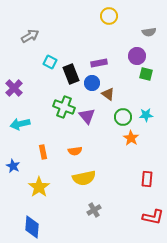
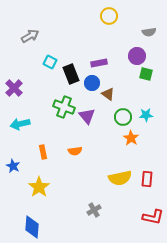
yellow semicircle: moved 36 px right
